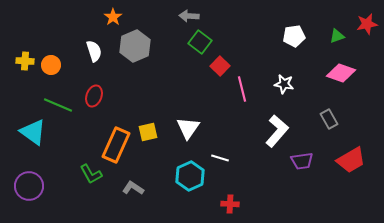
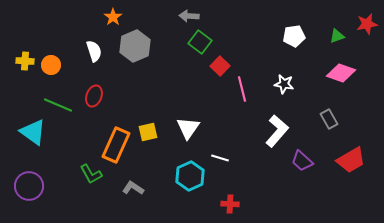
purple trapezoid: rotated 50 degrees clockwise
